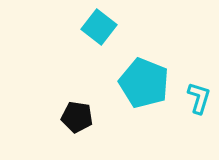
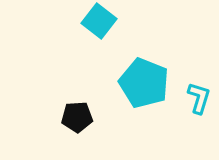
cyan square: moved 6 px up
black pentagon: rotated 12 degrees counterclockwise
